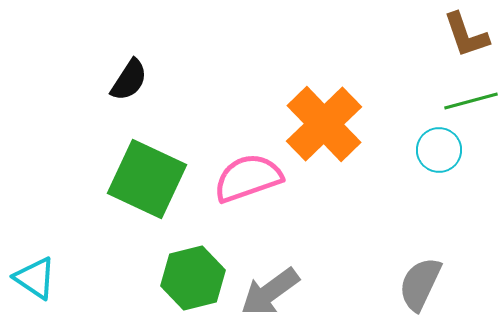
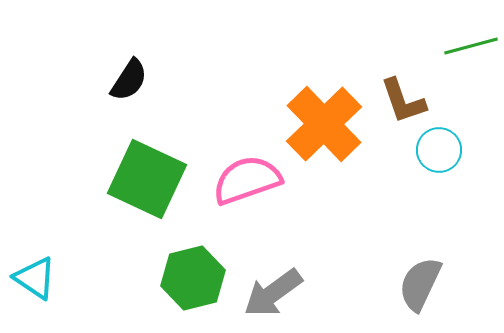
brown L-shape: moved 63 px left, 66 px down
green line: moved 55 px up
pink semicircle: moved 1 px left, 2 px down
gray arrow: moved 3 px right, 1 px down
